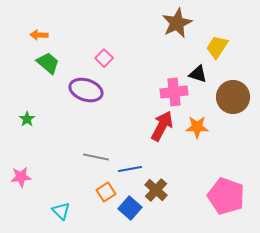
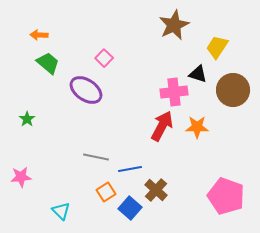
brown star: moved 3 px left, 2 px down
purple ellipse: rotated 16 degrees clockwise
brown circle: moved 7 px up
